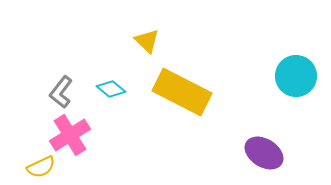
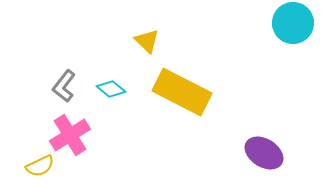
cyan circle: moved 3 px left, 53 px up
gray L-shape: moved 3 px right, 6 px up
yellow semicircle: moved 1 px left, 1 px up
